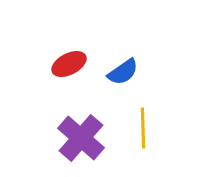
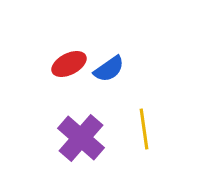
blue semicircle: moved 14 px left, 3 px up
yellow line: moved 1 px right, 1 px down; rotated 6 degrees counterclockwise
